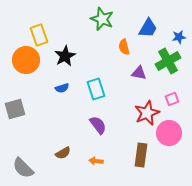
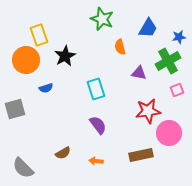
orange semicircle: moved 4 px left
blue semicircle: moved 16 px left
pink square: moved 5 px right, 9 px up
red star: moved 1 px right, 2 px up; rotated 15 degrees clockwise
brown rectangle: rotated 70 degrees clockwise
